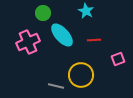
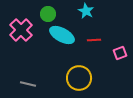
green circle: moved 5 px right, 1 px down
cyan ellipse: rotated 20 degrees counterclockwise
pink cross: moved 7 px left, 12 px up; rotated 20 degrees counterclockwise
pink square: moved 2 px right, 6 px up
yellow circle: moved 2 px left, 3 px down
gray line: moved 28 px left, 2 px up
